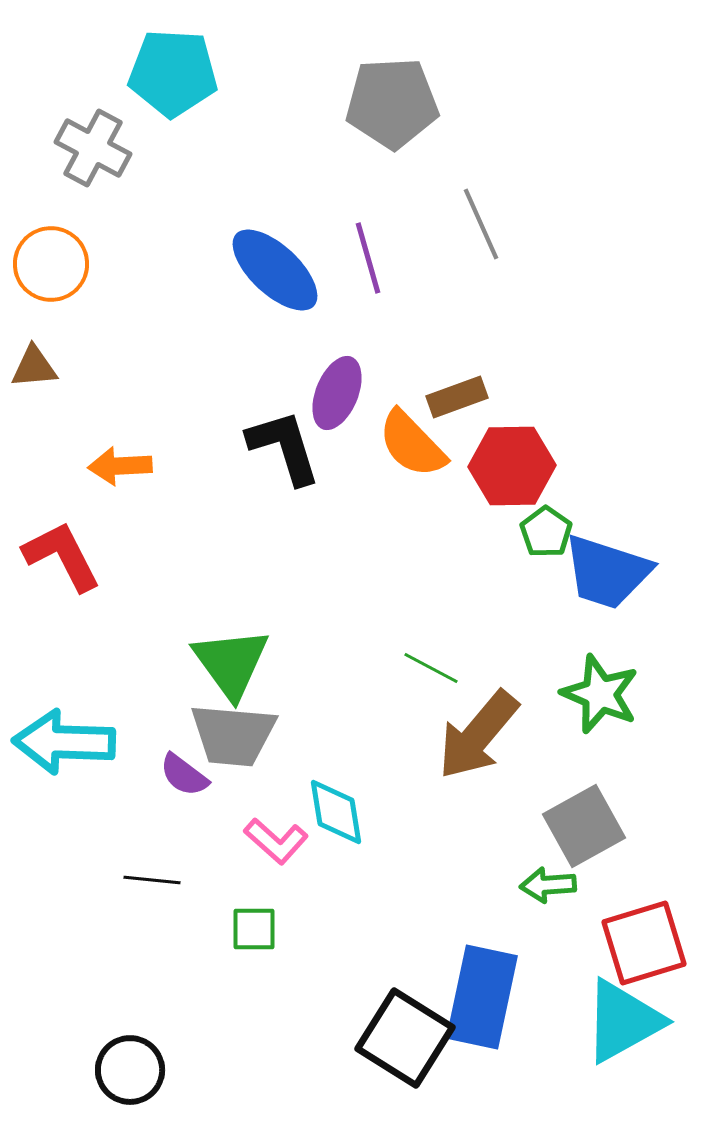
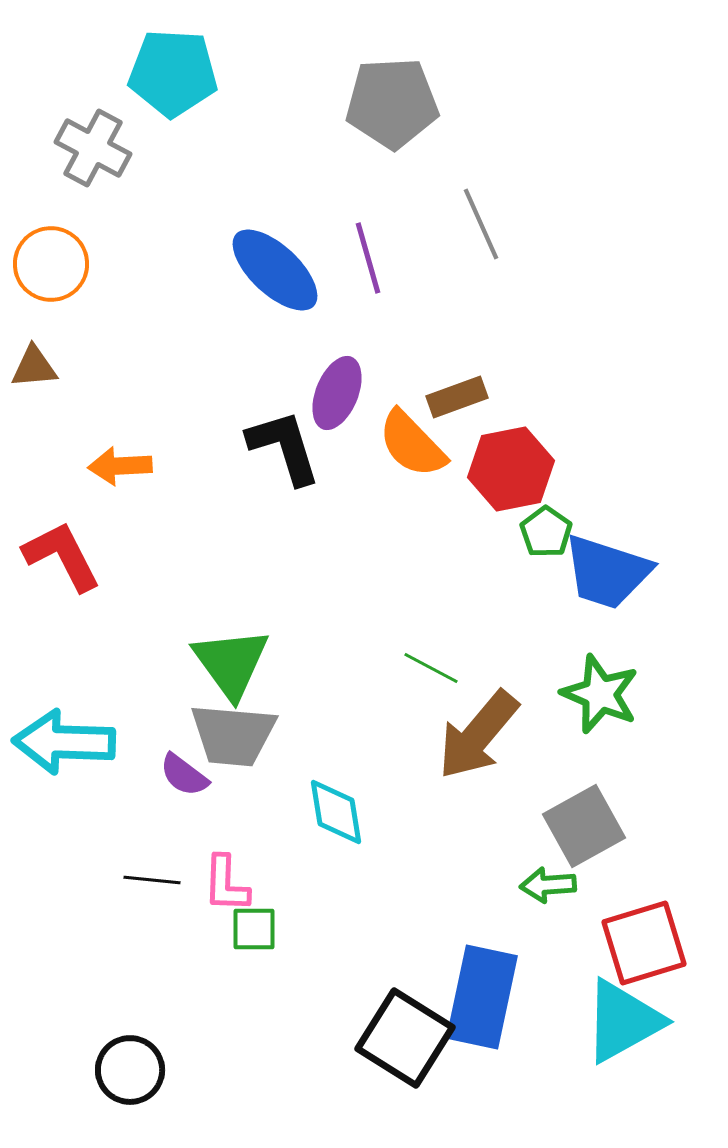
red hexagon: moved 1 px left, 3 px down; rotated 10 degrees counterclockwise
pink L-shape: moved 50 px left, 43 px down; rotated 50 degrees clockwise
